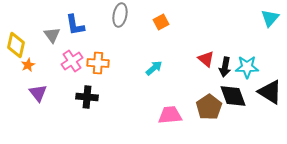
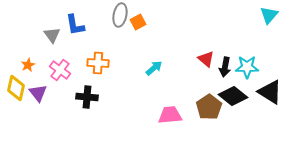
cyan triangle: moved 1 px left, 3 px up
orange square: moved 23 px left
yellow diamond: moved 43 px down
pink cross: moved 12 px left, 9 px down; rotated 20 degrees counterclockwise
black diamond: rotated 32 degrees counterclockwise
